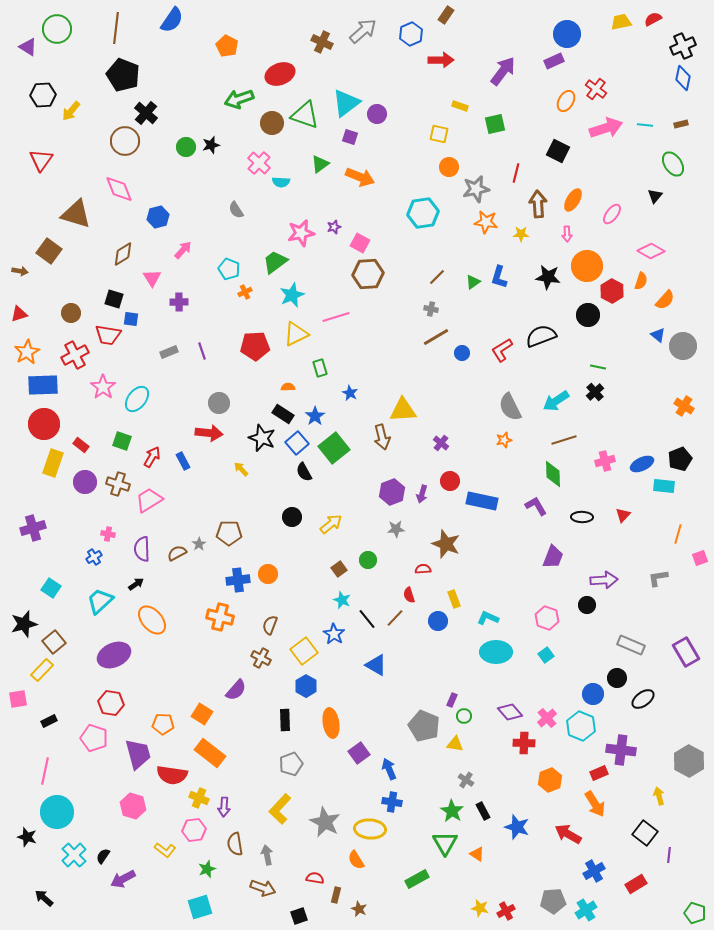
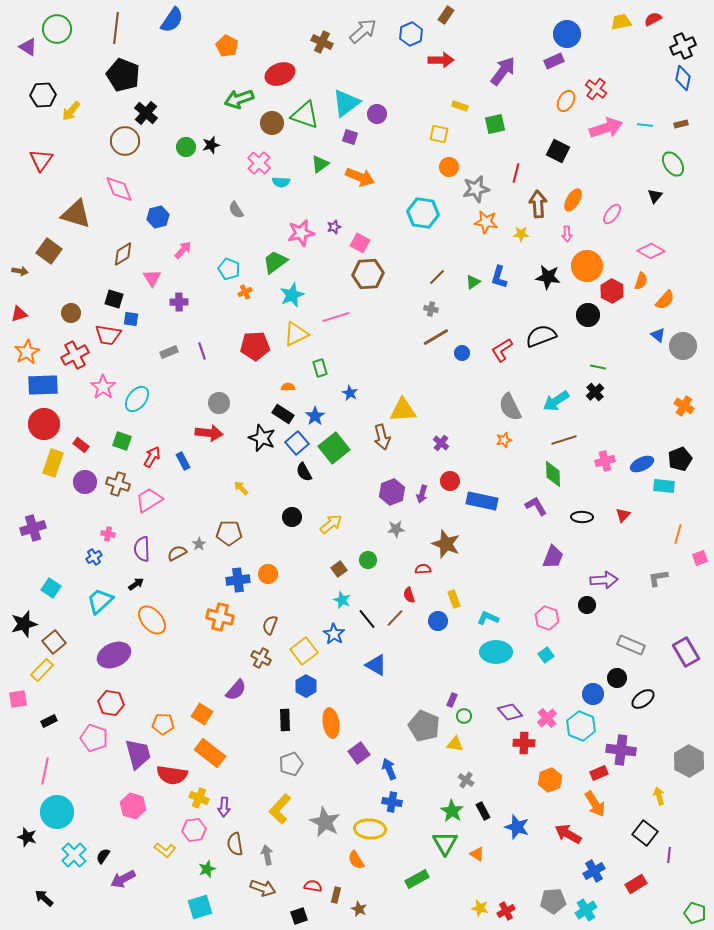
cyan hexagon at (423, 213): rotated 16 degrees clockwise
yellow arrow at (241, 469): moved 19 px down
red semicircle at (315, 878): moved 2 px left, 8 px down
